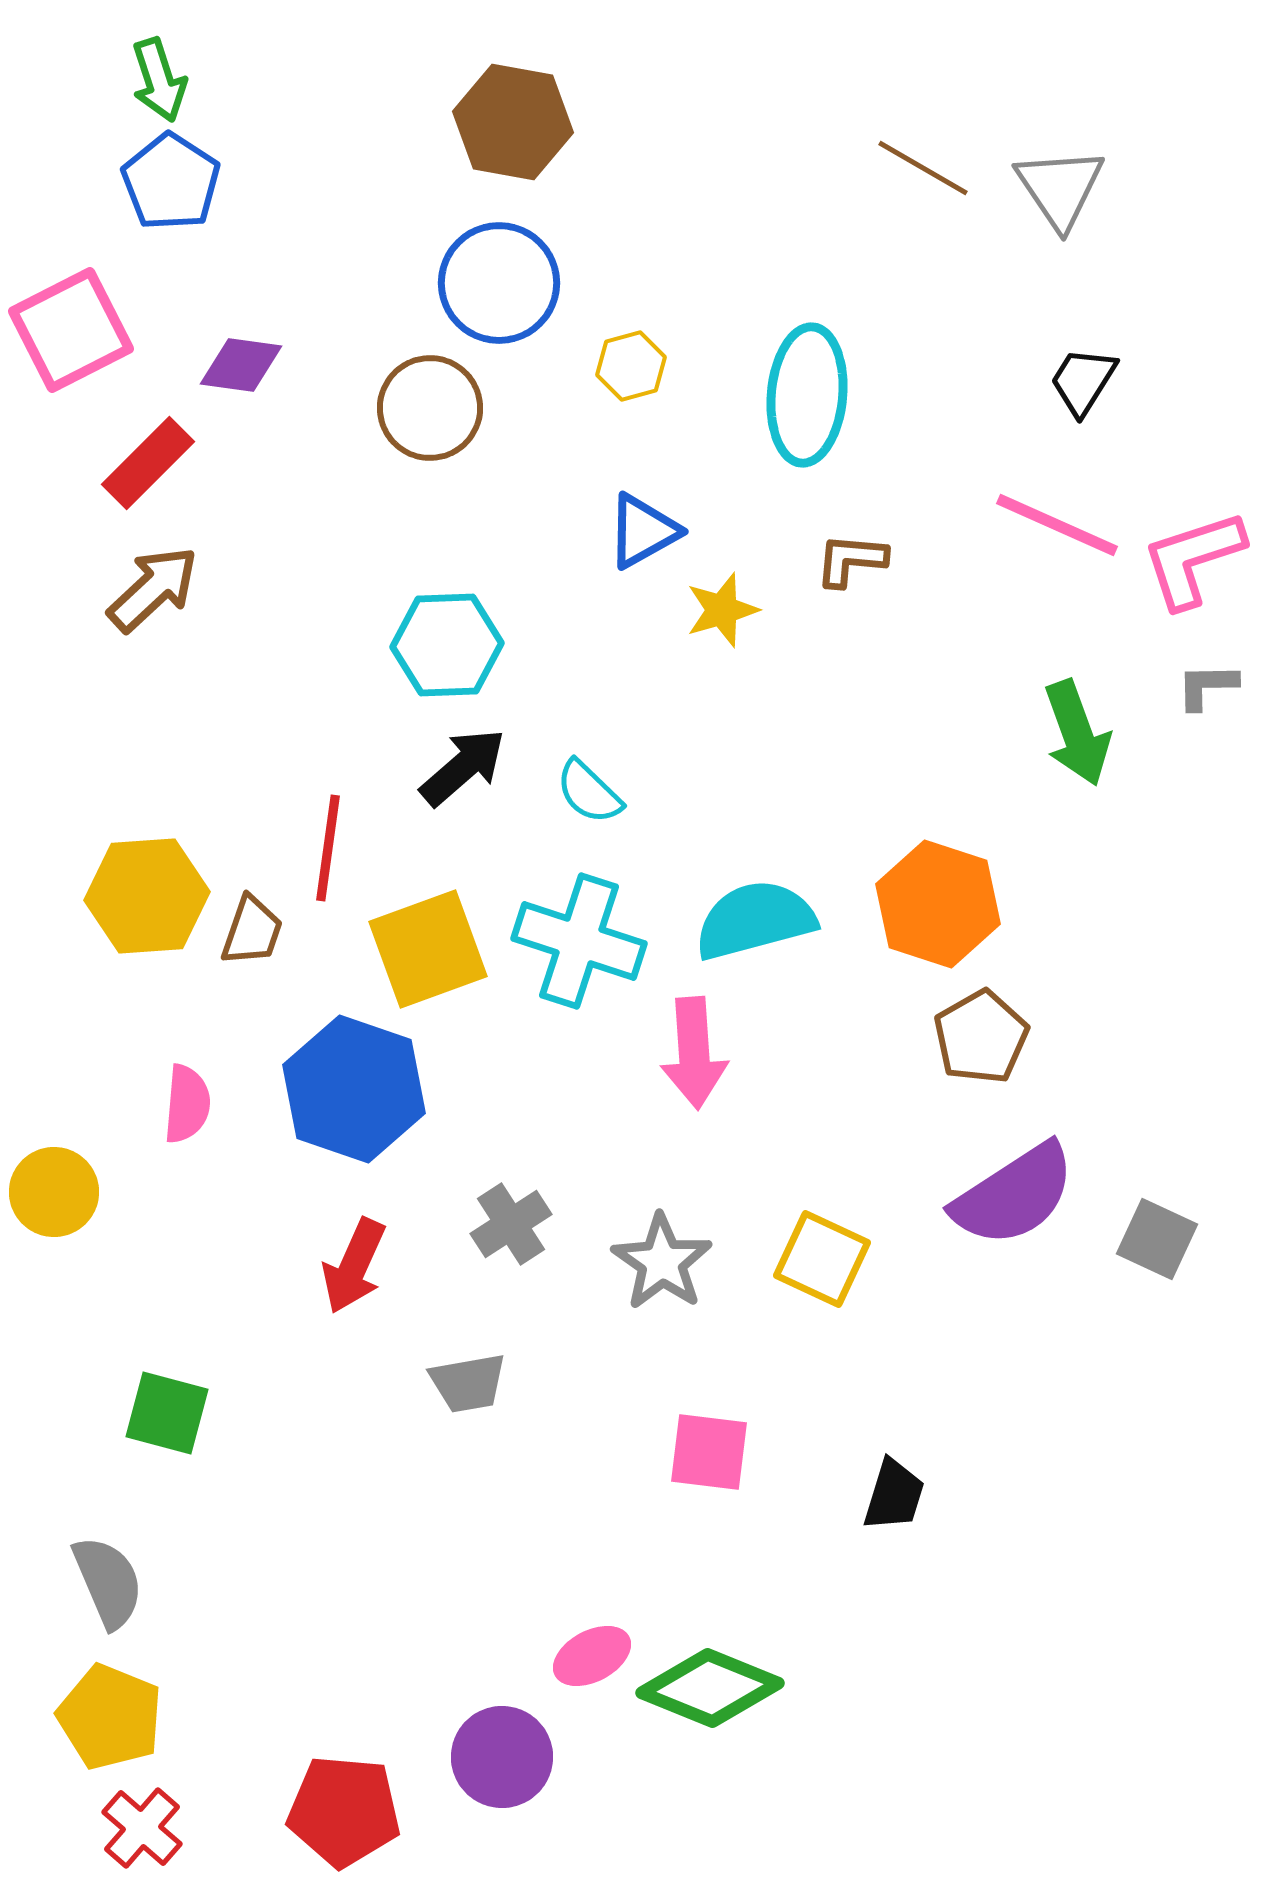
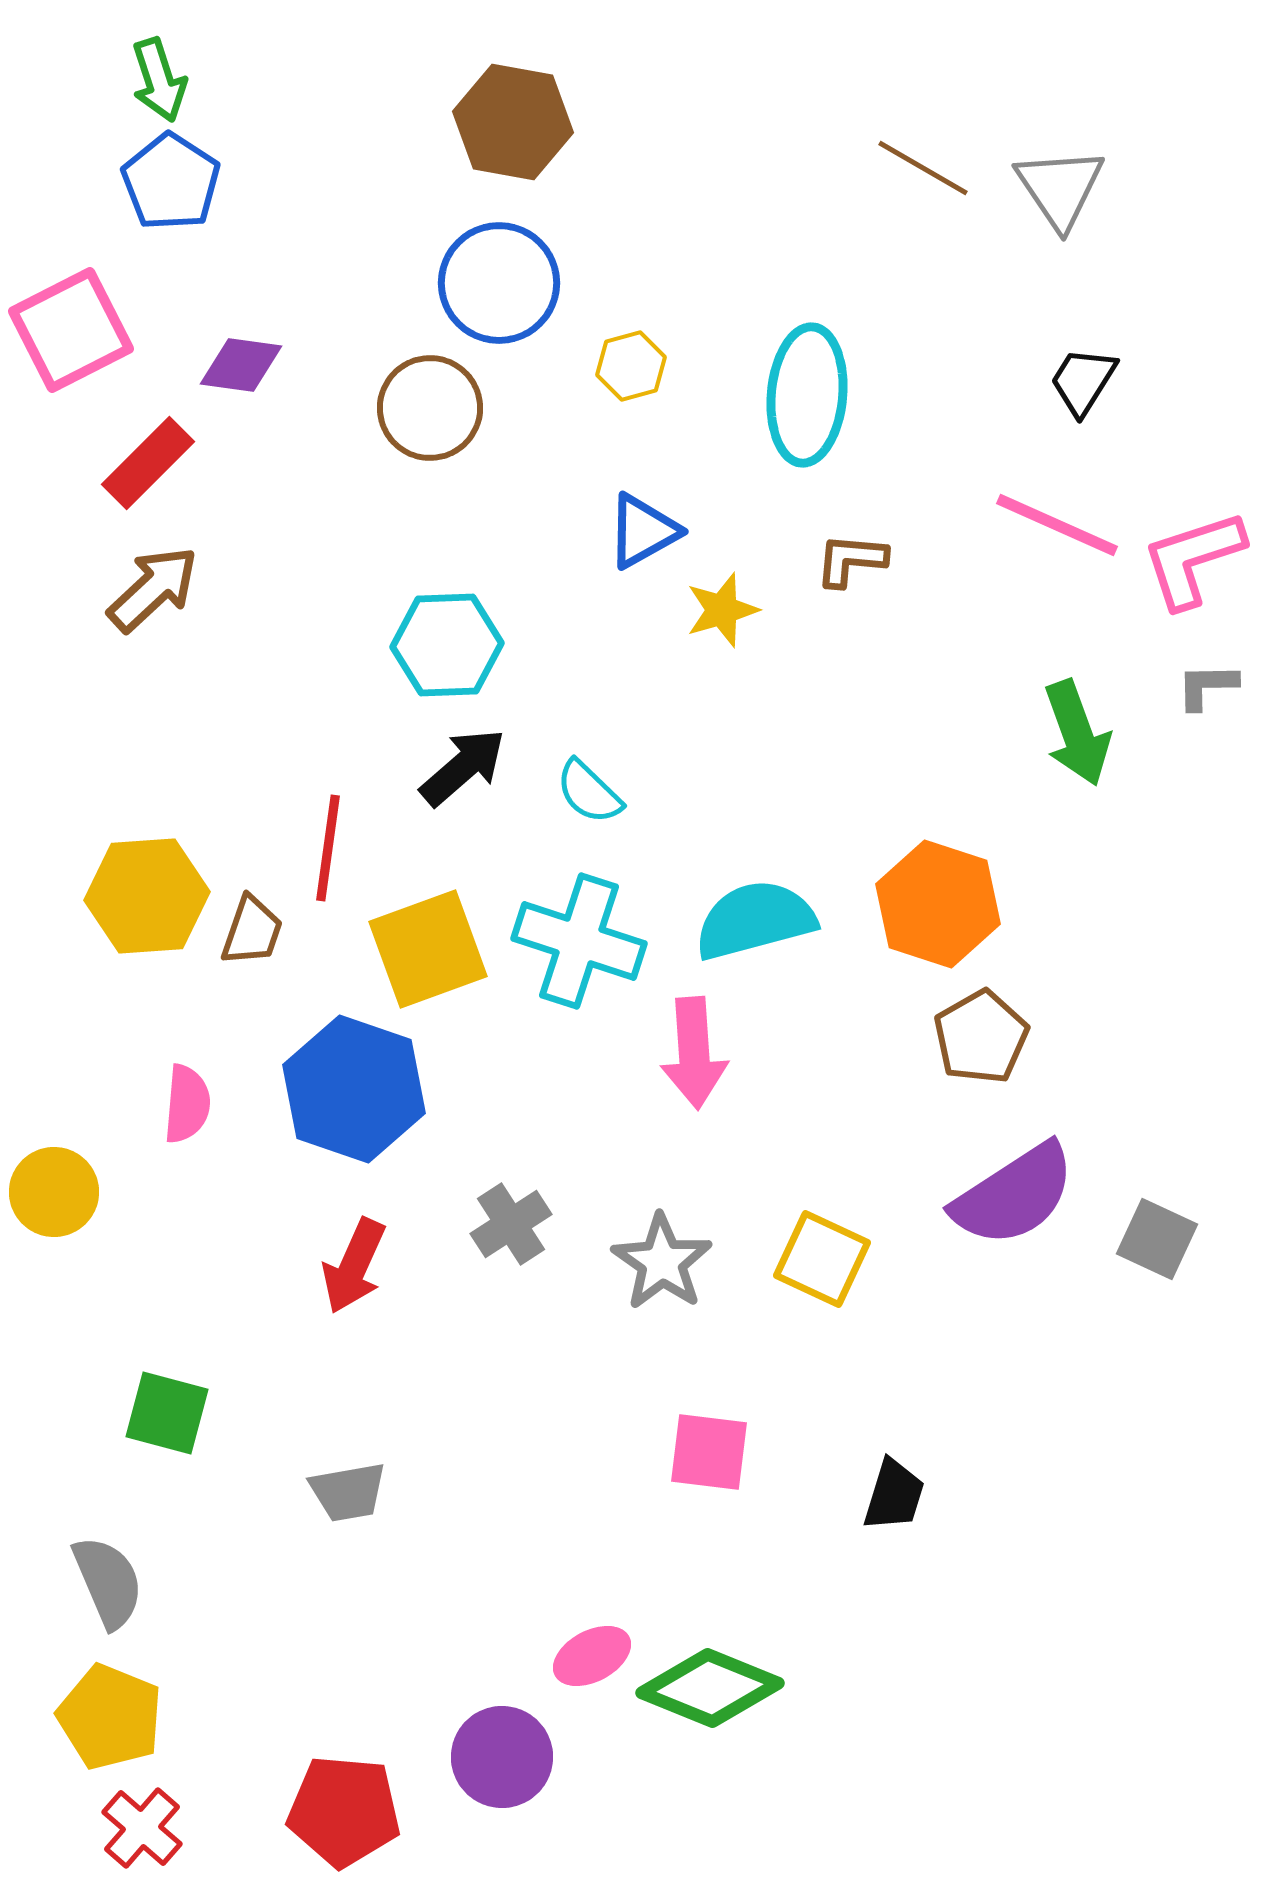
gray trapezoid at (468, 1383): moved 120 px left, 109 px down
